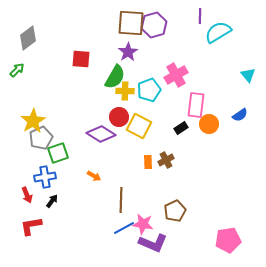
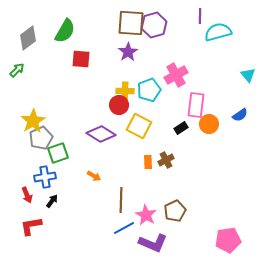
cyan semicircle: rotated 16 degrees clockwise
green semicircle: moved 50 px left, 46 px up
red circle: moved 12 px up
pink star: moved 3 px right, 9 px up; rotated 20 degrees clockwise
